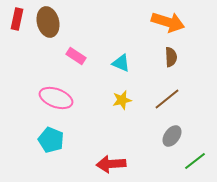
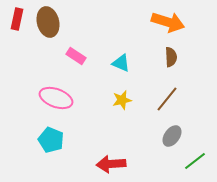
brown line: rotated 12 degrees counterclockwise
